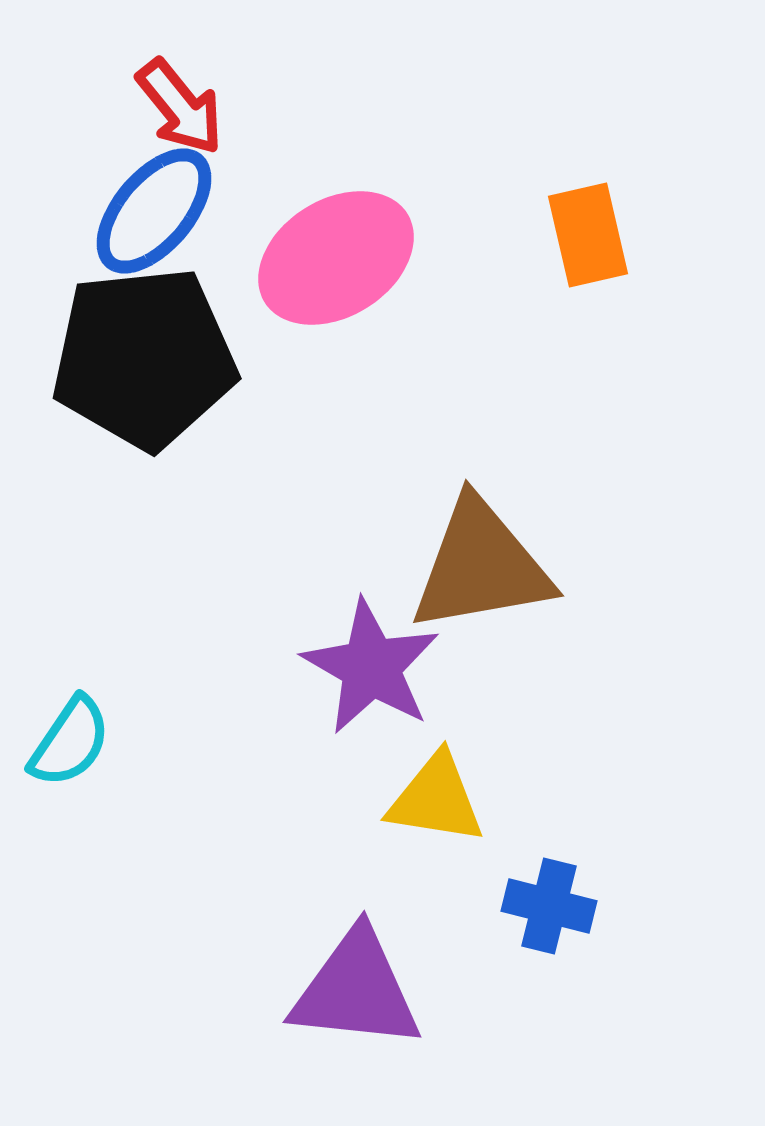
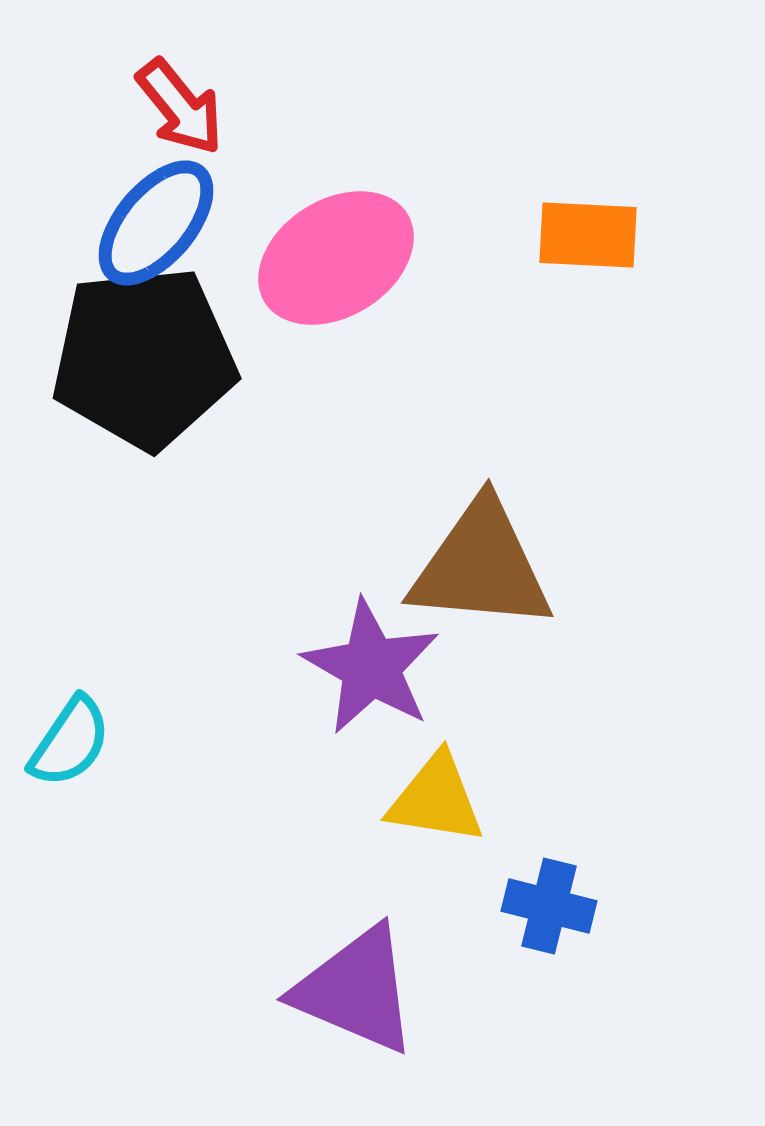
blue ellipse: moved 2 px right, 12 px down
orange rectangle: rotated 74 degrees counterclockwise
brown triangle: rotated 15 degrees clockwise
purple triangle: rotated 17 degrees clockwise
